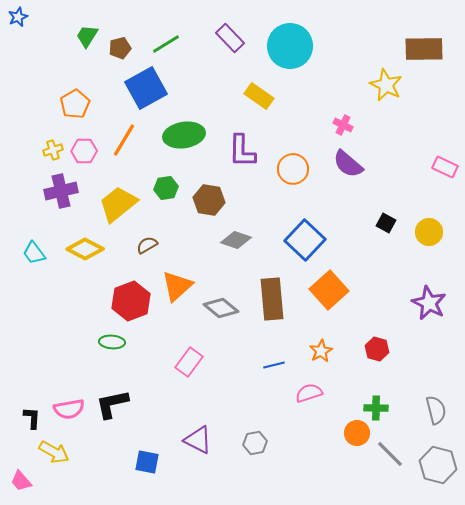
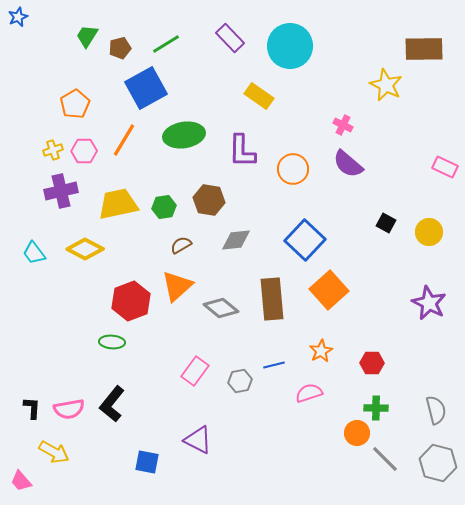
green hexagon at (166, 188): moved 2 px left, 19 px down
yellow trapezoid at (118, 204): rotated 27 degrees clockwise
gray diamond at (236, 240): rotated 24 degrees counterclockwise
brown semicircle at (147, 245): moved 34 px right
red hexagon at (377, 349): moved 5 px left, 14 px down; rotated 15 degrees counterclockwise
pink rectangle at (189, 362): moved 6 px right, 9 px down
black L-shape at (112, 404): rotated 39 degrees counterclockwise
black L-shape at (32, 418): moved 10 px up
gray hexagon at (255, 443): moved 15 px left, 62 px up
gray line at (390, 454): moved 5 px left, 5 px down
gray hexagon at (438, 465): moved 2 px up
